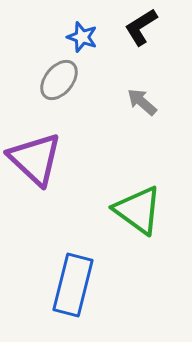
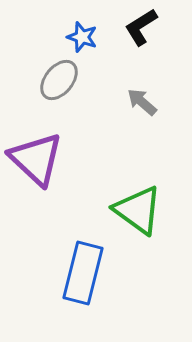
purple triangle: moved 1 px right
blue rectangle: moved 10 px right, 12 px up
